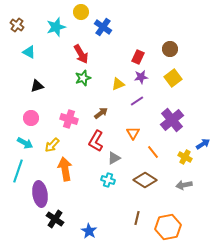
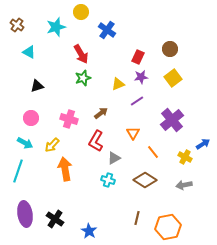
blue cross: moved 4 px right, 3 px down
purple ellipse: moved 15 px left, 20 px down
